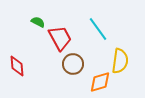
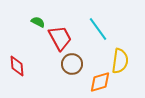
brown circle: moved 1 px left
